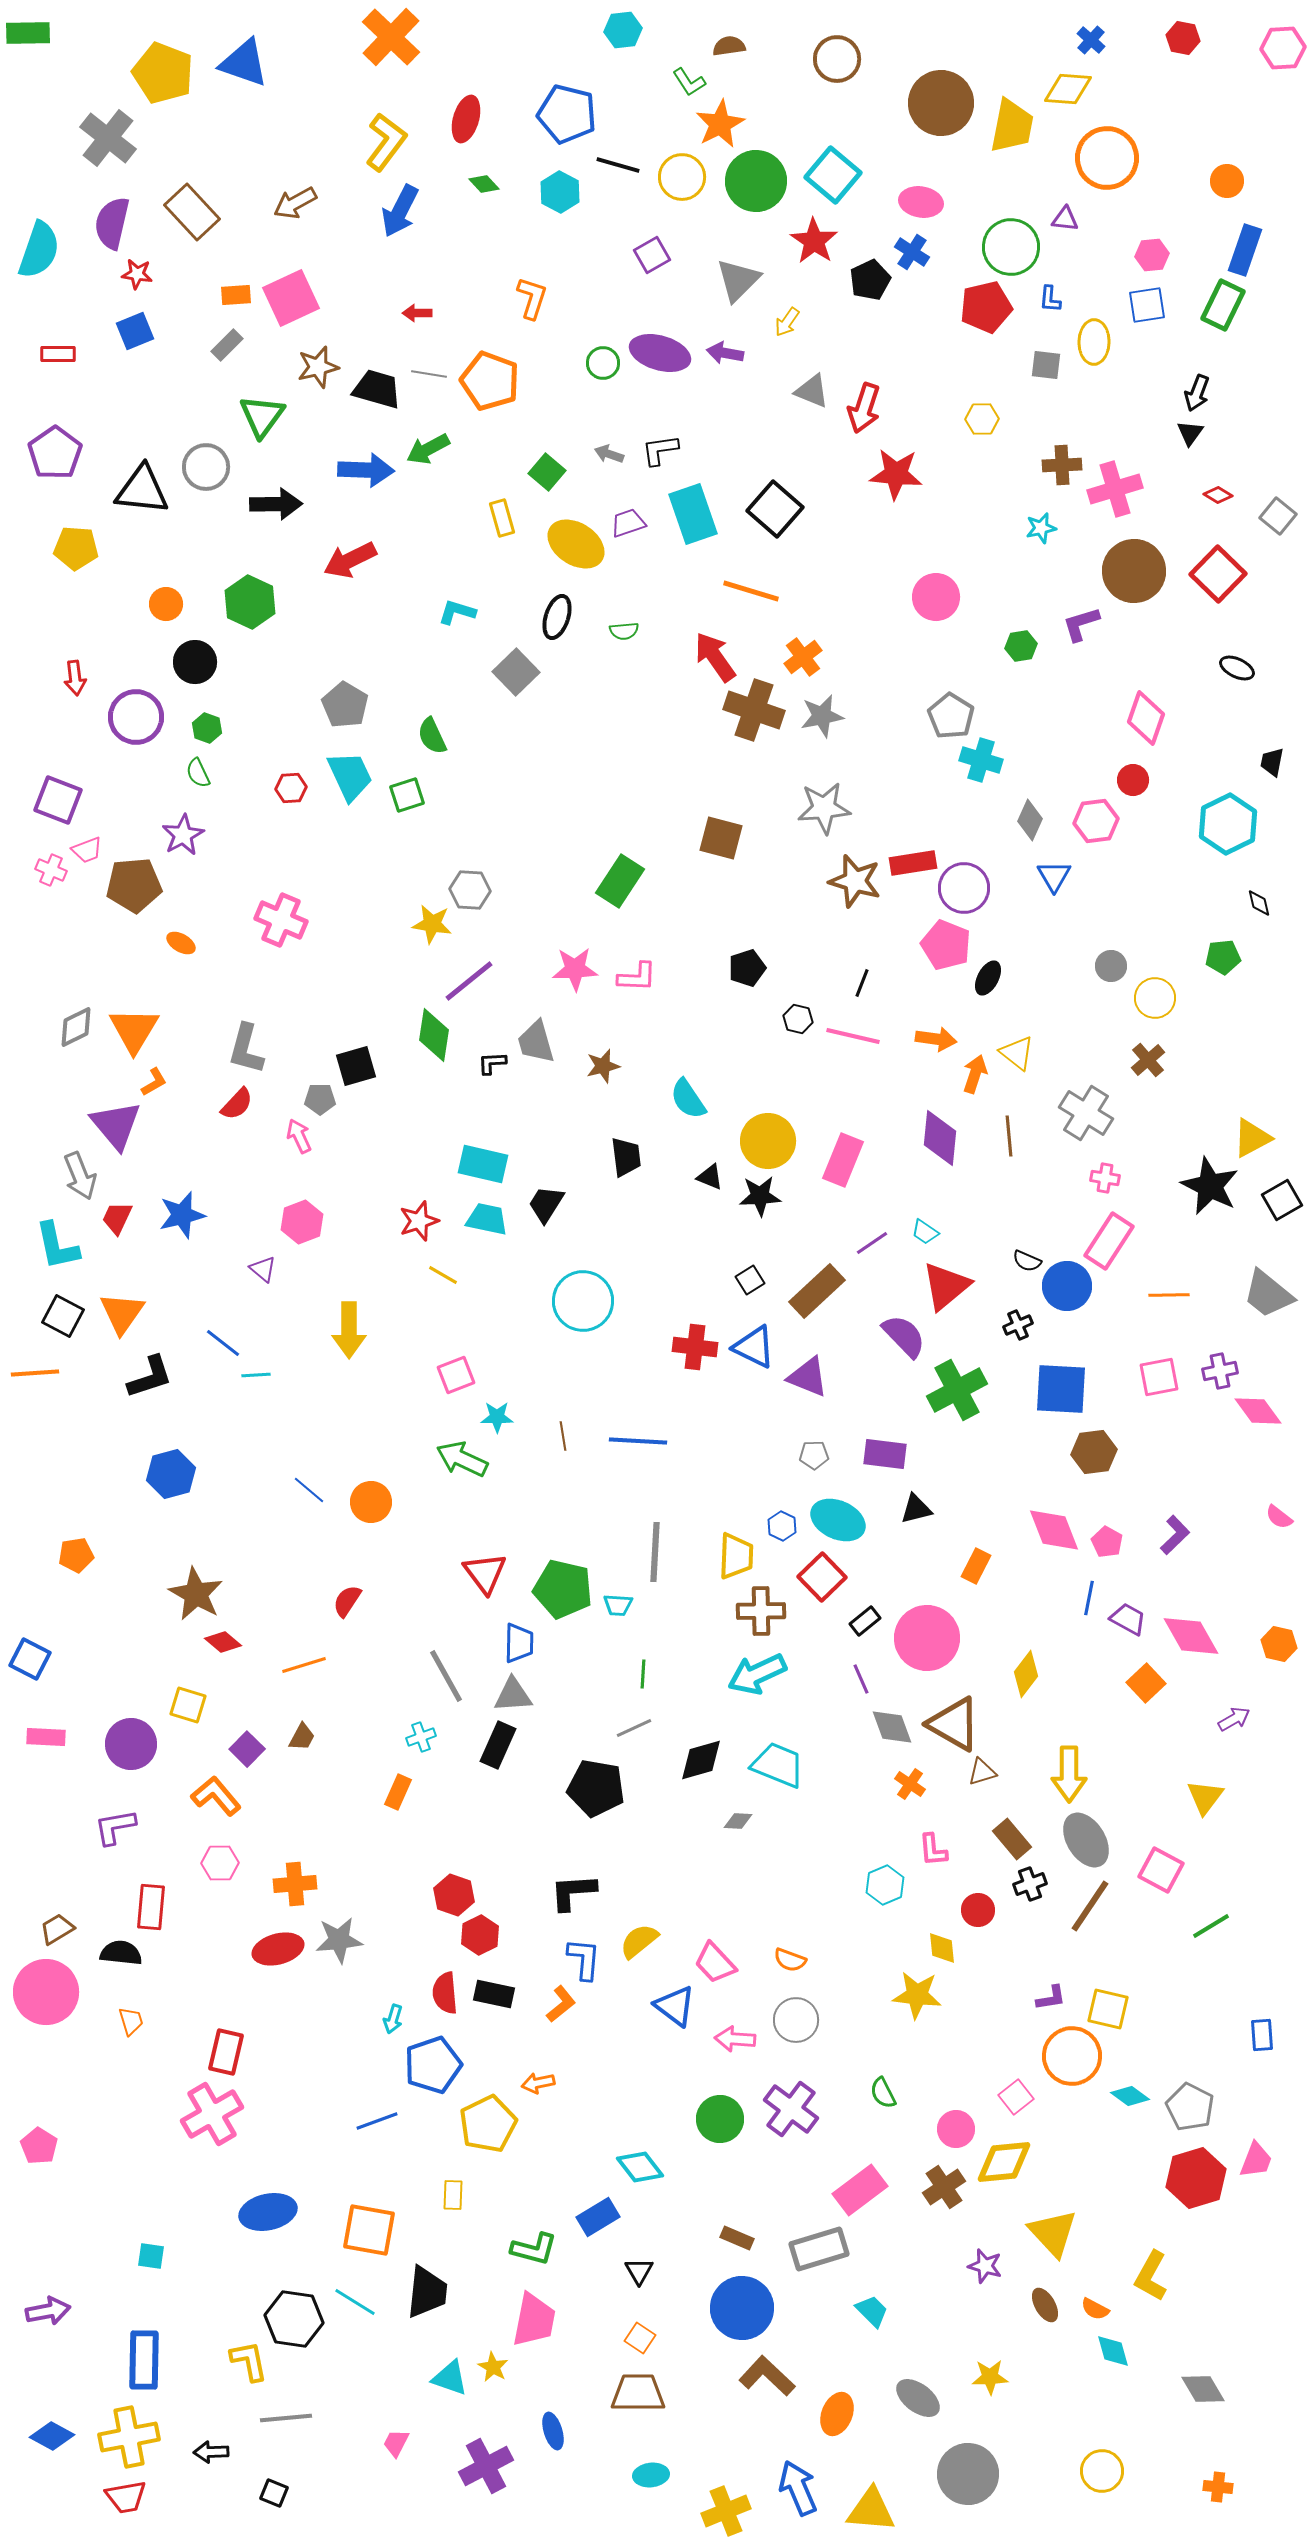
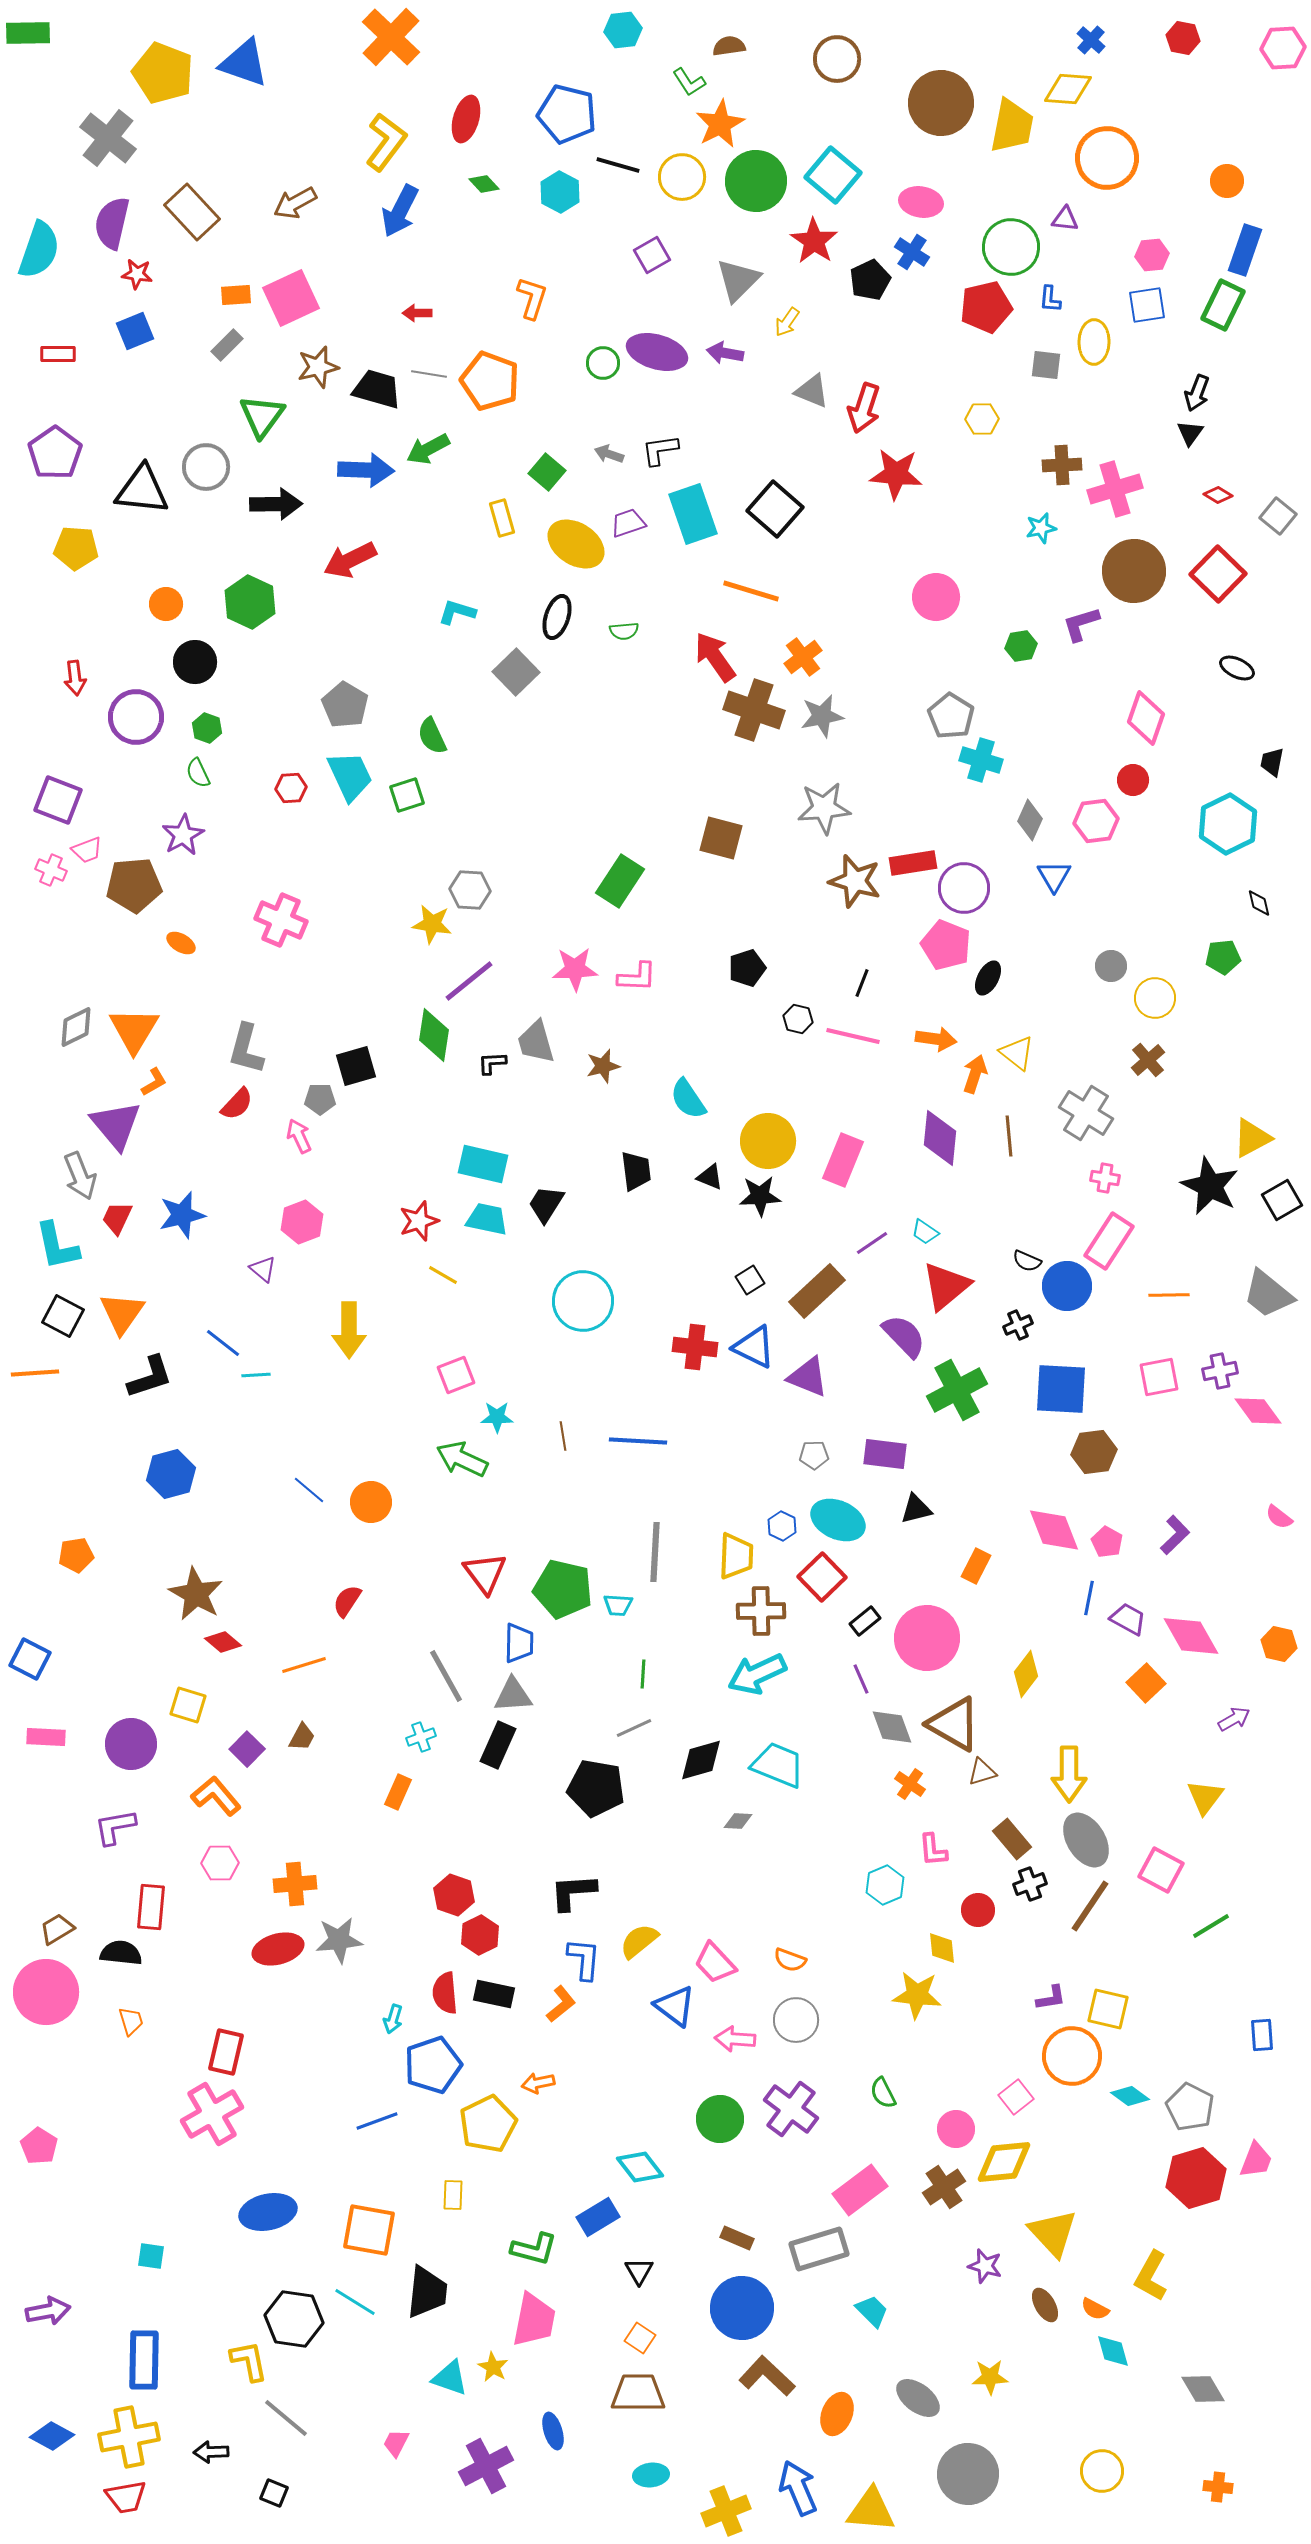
purple ellipse at (660, 353): moved 3 px left, 1 px up
black trapezoid at (626, 1157): moved 10 px right, 14 px down
gray line at (286, 2418): rotated 45 degrees clockwise
